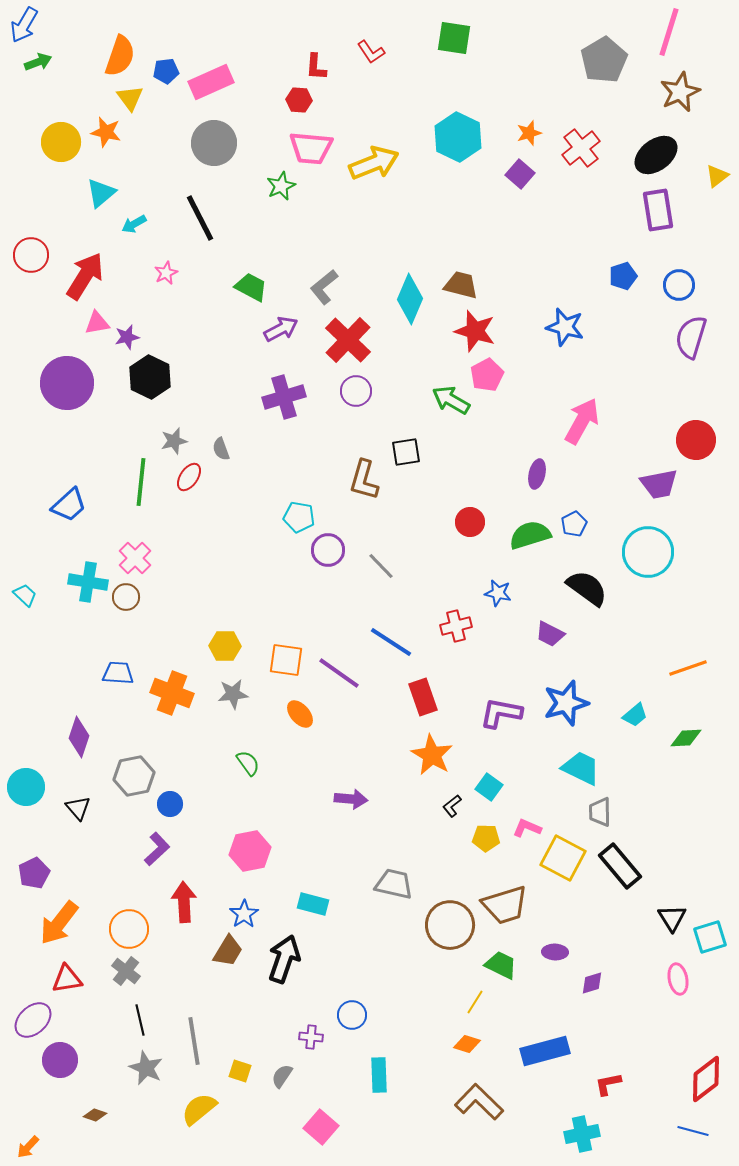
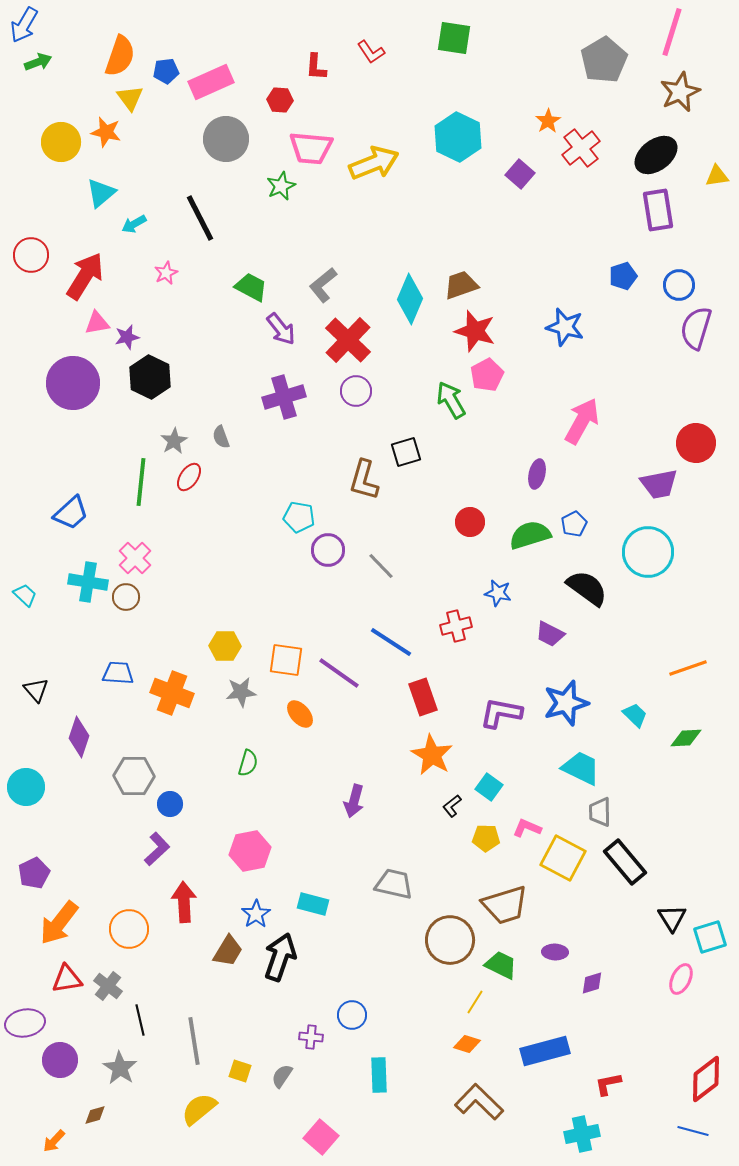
pink line at (669, 32): moved 3 px right
red hexagon at (299, 100): moved 19 px left
orange star at (529, 133): moved 19 px right, 12 px up; rotated 15 degrees counterclockwise
gray circle at (214, 143): moved 12 px right, 4 px up
yellow triangle at (717, 176): rotated 30 degrees clockwise
brown trapezoid at (461, 285): rotated 33 degrees counterclockwise
gray L-shape at (324, 287): moved 1 px left, 2 px up
purple arrow at (281, 329): rotated 80 degrees clockwise
purple semicircle at (691, 337): moved 5 px right, 9 px up
purple circle at (67, 383): moved 6 px right
green arrow at (451, 400): rotated 30 degrees clockwise
red circle at (696, 440): moved 3 px down
gray star at (174, 441): rotated 16 degrees counterclockwise
gray semicircle at (221, 449): moved 12 px up
black square at (406, 452): rotated 8 degrees counterclockwise
blue trapezoid at (69, 505): moved 2 px right, 8 px down
gray star at (233, 694): moved 8 px right, 2 px up
cyan trapezoid at (635, 715): rotated 96 degrees counterclockwise
green semicircle at (248, 763): rotated 52 degrees clockwise
gray hexagon at (134, 776): rotated 12 degrees clockwise
purple arrow at (351, 799): moved 3 px right, 2 px down; rotated 100 degrees clockwise
black triangle at (78, 808): moved 42 px left, 118 px up
black rectangle at (620, 866): moved 5 px right, 4 px up
blue star at (244, 914): moved 12 px right
brown circle at (450, 925): moved 15 px down
black arrow at (284, 959): moved 4 px left, 2 px up
gray cross at (126, 971): moved 18 px left, 15 px down
pink ellipse at (678, 979): moved 3 px right; rotated 36 degrees clockwise
purple ellipse at (33, 1020): moved 8 px left, 3 px down; rotated 33 degrees clockwise
gray star at (146, 1068): moved 26 px left; rotated 8 degrees clockwise
brown diamond at (95, 1115): rotated 35 degrees counterclockwise
pink square at (321, 1127): moved 10 px down
orange arrow at (28, 1147): moved 26 px right, 6 px up
